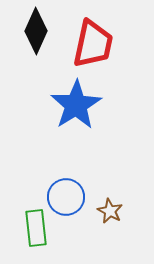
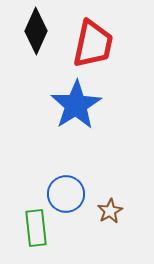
blue circle: moved 3 px up
brown star: rotated 15 degrees clockwise
